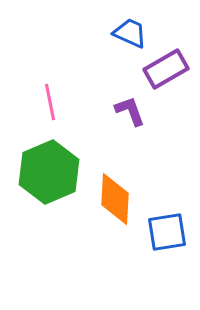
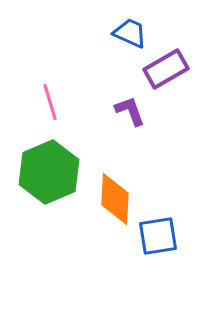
pink line: rotated 6 degrees counterclockwise
blue square: moved 9 px left, 4 px down
